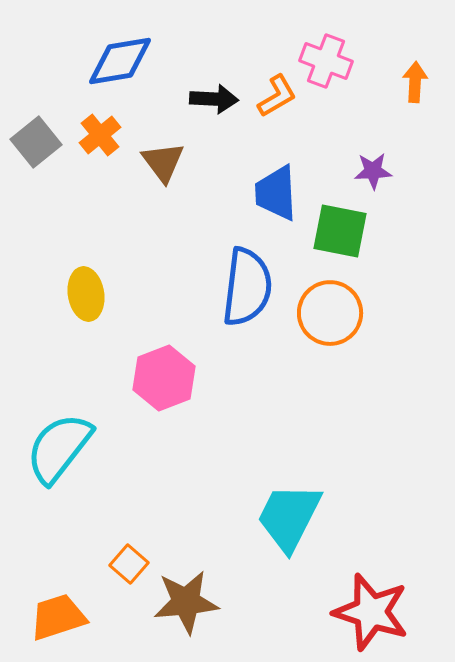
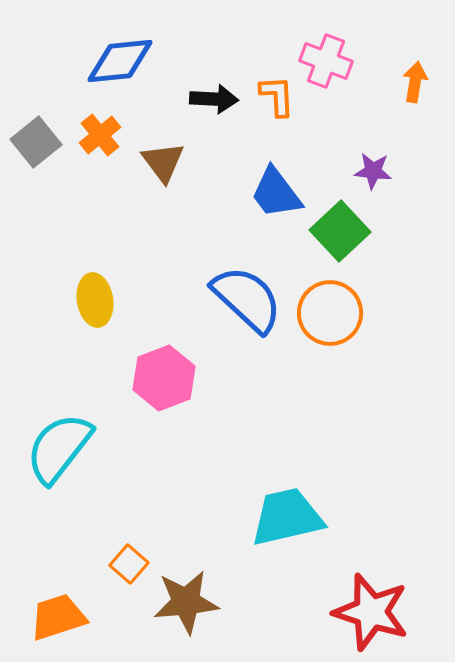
blue diamond: rotated 4 degrees clockwise
orange arrow: rotated 6 degrees clockwise
orange L-shape: rotated 63 degrees counterclockwise
purple star: rotated 9 degrees clockwise
blue trapezoid: rotated 34 degrees counterclockwise
green square: rotated 36 degrees clockwise
blue semicircle: moved 12 px down; rotated 54 degrees counterclockwise
yellow ellipse: moved 9 px right, 6 px down
cyan trapezoid: moved 2 px left; rotated 50 degrees clockwise
